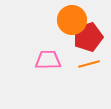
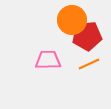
red pentagon: moved 1 px left, 1 px up; rotated 12 degrees clockwise
orange line: rotated 10 degrees counterclockwise
